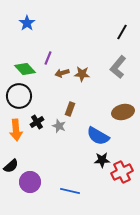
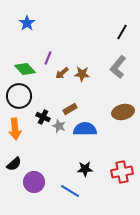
brown arrow: rotated 24 degrees counterclockwise
brown rectangle: rotated 40 degrees clockwise
black cross: moved 6 px right, 5 px up; rotated 32 degrees counterclockwise
orange arrow: moved 1 px left, 1 px up
blue semicircle: moved 13 px left, 7 px up; rotated 150 degrees clockwise
black star: moved 17 px left, 9 px down
black semicircle: moved 3 px right, 2 px up
red cross: rotated 15 degrees clockwise
purple circle: moved 4 px right
blue line: rotated 18 degrees clockwise
